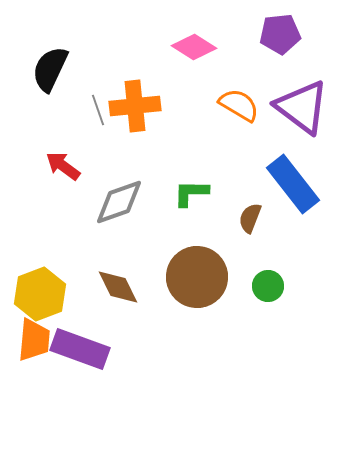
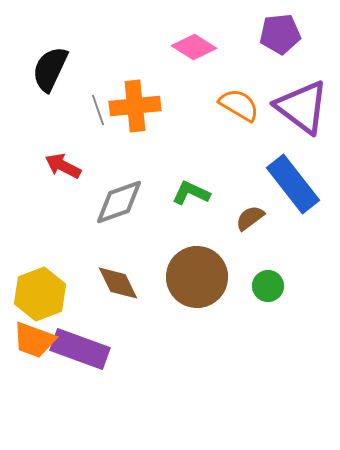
red arrow: rotated 9 degrees counterclockwise
green L-shape: rotated 24 degrees clockwise
brown semicircle: rotated 32 degrees clockwise
brown diamond: moved 4 px up
orange trapezoid: rotated 105 degrees clockwise
